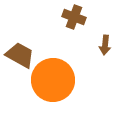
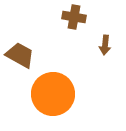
brown cross: rotated 10 degrees counterclockwise
orange circle: moved 14 px down
